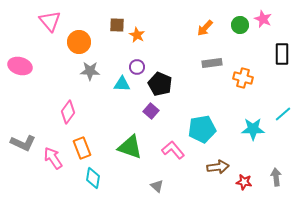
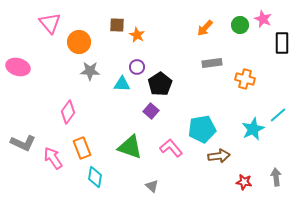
pink triangle: moved 2 px down
black rectangle: moved 11 px up
pink ellipse: moved 2 px left, 1 px down
orange cross: moved 2 px right, 1 px down
black pentagon: rotated 15 degrees clockwise
cyan line: moved 5 px left, 1 px down
cyan star: rotated 25 degrees counterclockwise
pink L-shape: moved 2 px left, 2 px up
brown arrow: moved 1 px right, 11 px up
cyan diamond: moved 2 px right, 1 px up
gray triangle: moved 5 px left
